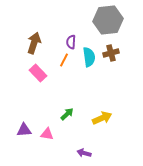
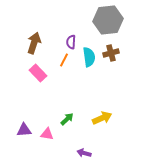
green arrow: moved 5 px down
